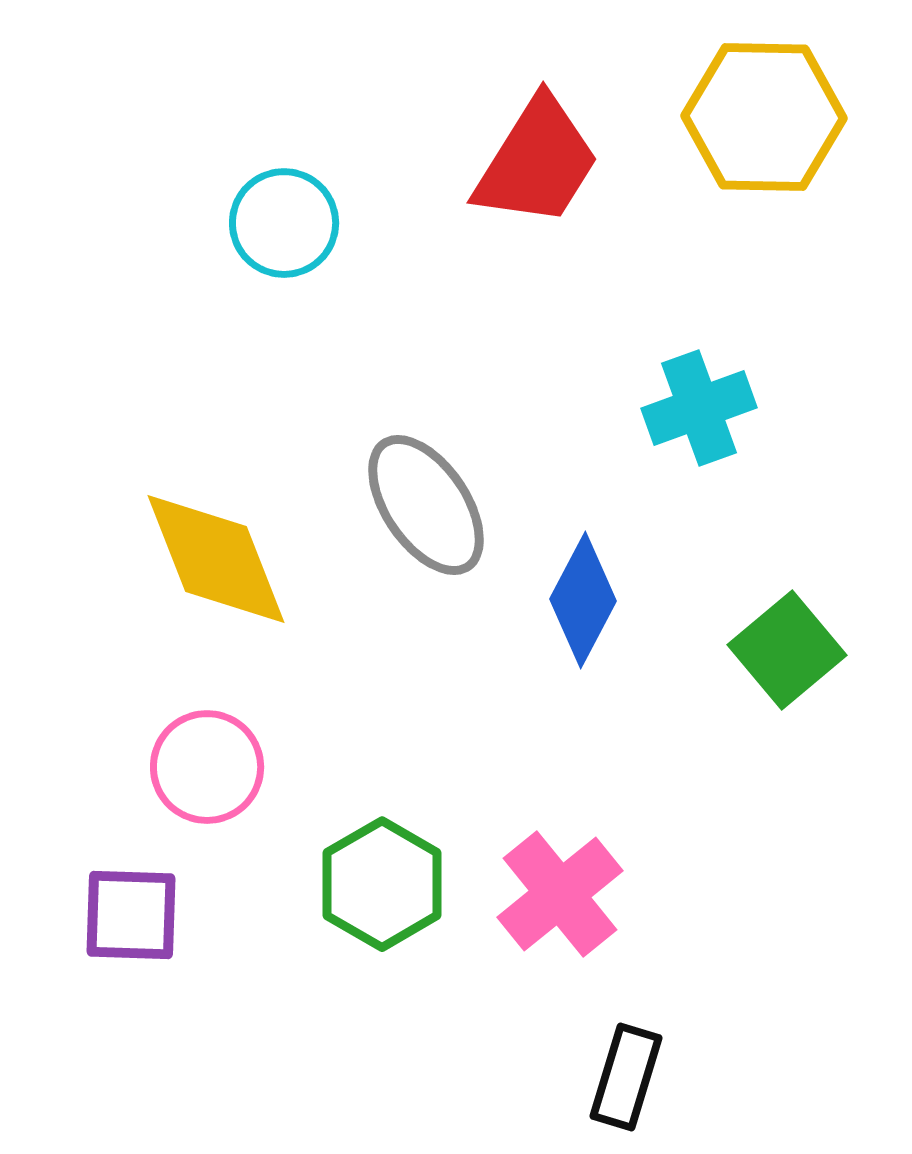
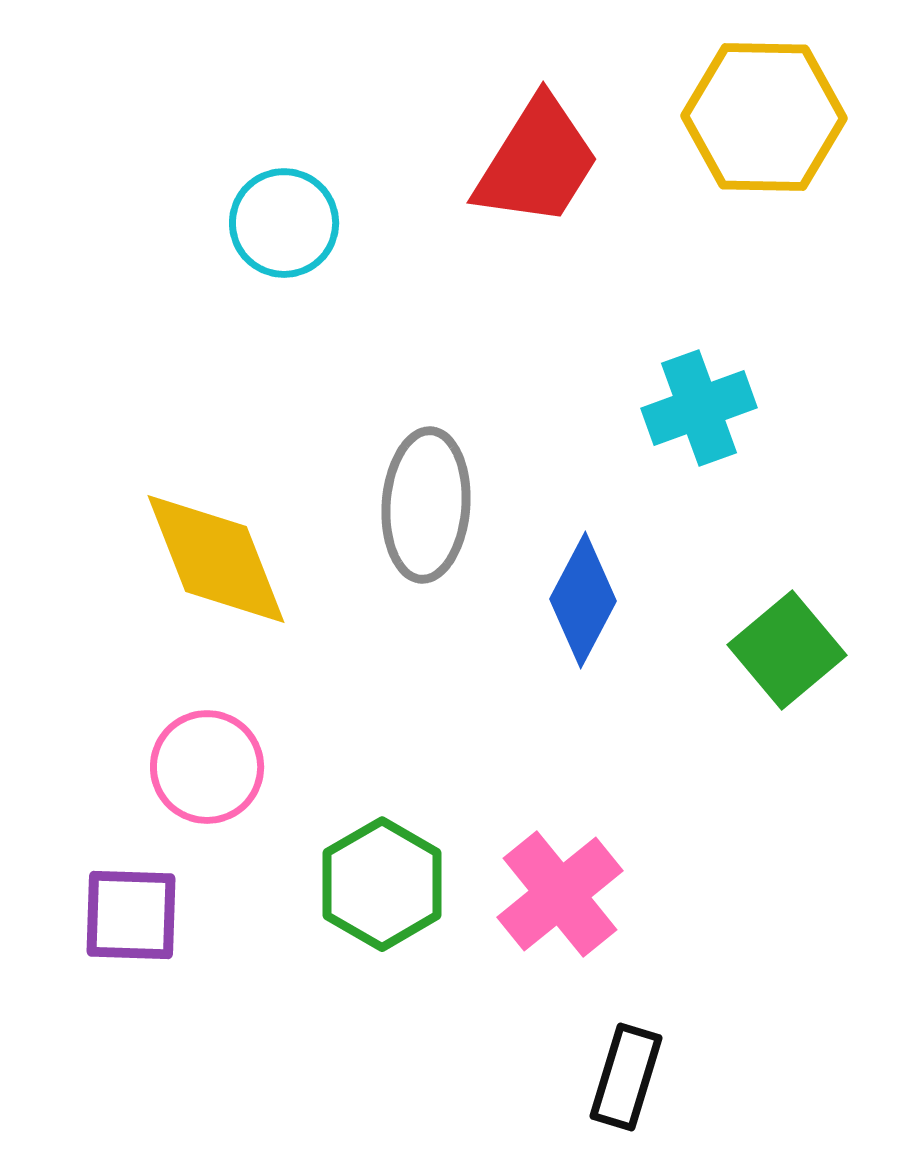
gray ellipse: rotated 38 degrees clockwise
